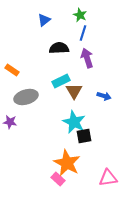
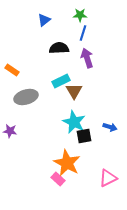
green star: rotated 24 degrees counterclockwise
blue arrow: moved 6 px right, 31 px down
purple star: moved 9 px down
pink triangle: rotated 18 degrees counterclockwise
